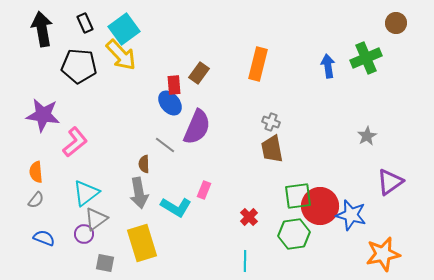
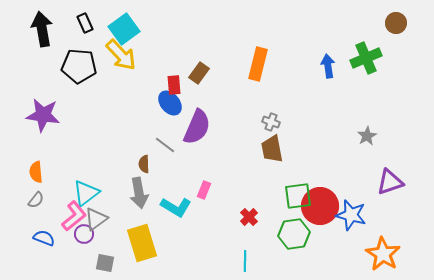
pink L-shape: moved 1 px left, 74 px down
purple triangle: rotated 16 degrees clockwise
orange star: rotated 28 degrees counterclockwise
